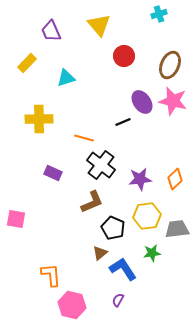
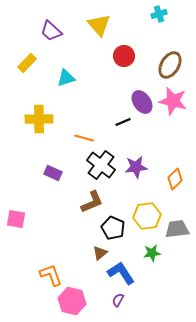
purple trapezoid: rotated 25 degrees counterclockwise
brown ellipse: rotated 8 degrees clockwise
purple star: moved 4 px left, 12 px up
blue L-shape: moved 2 px left, 4 px down
orange L-shape: rotated 15 degrees counterclockwise
pink hexagon: moved 4 px up
